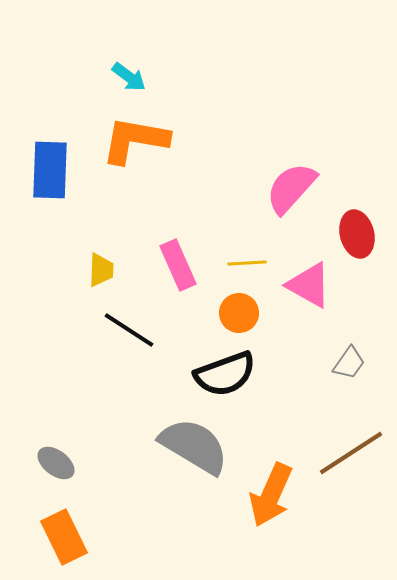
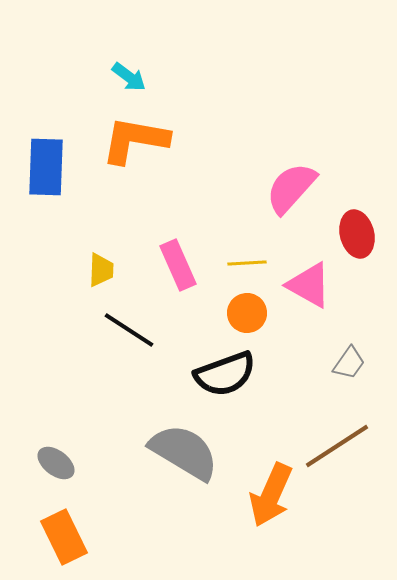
blue rectangle: moved 4 px left, 3 px up
orange circle: moved 8 px right
gray semicircle: moved 10 px left, 6 px down
brown line: moved 14 px left, 7 px up
